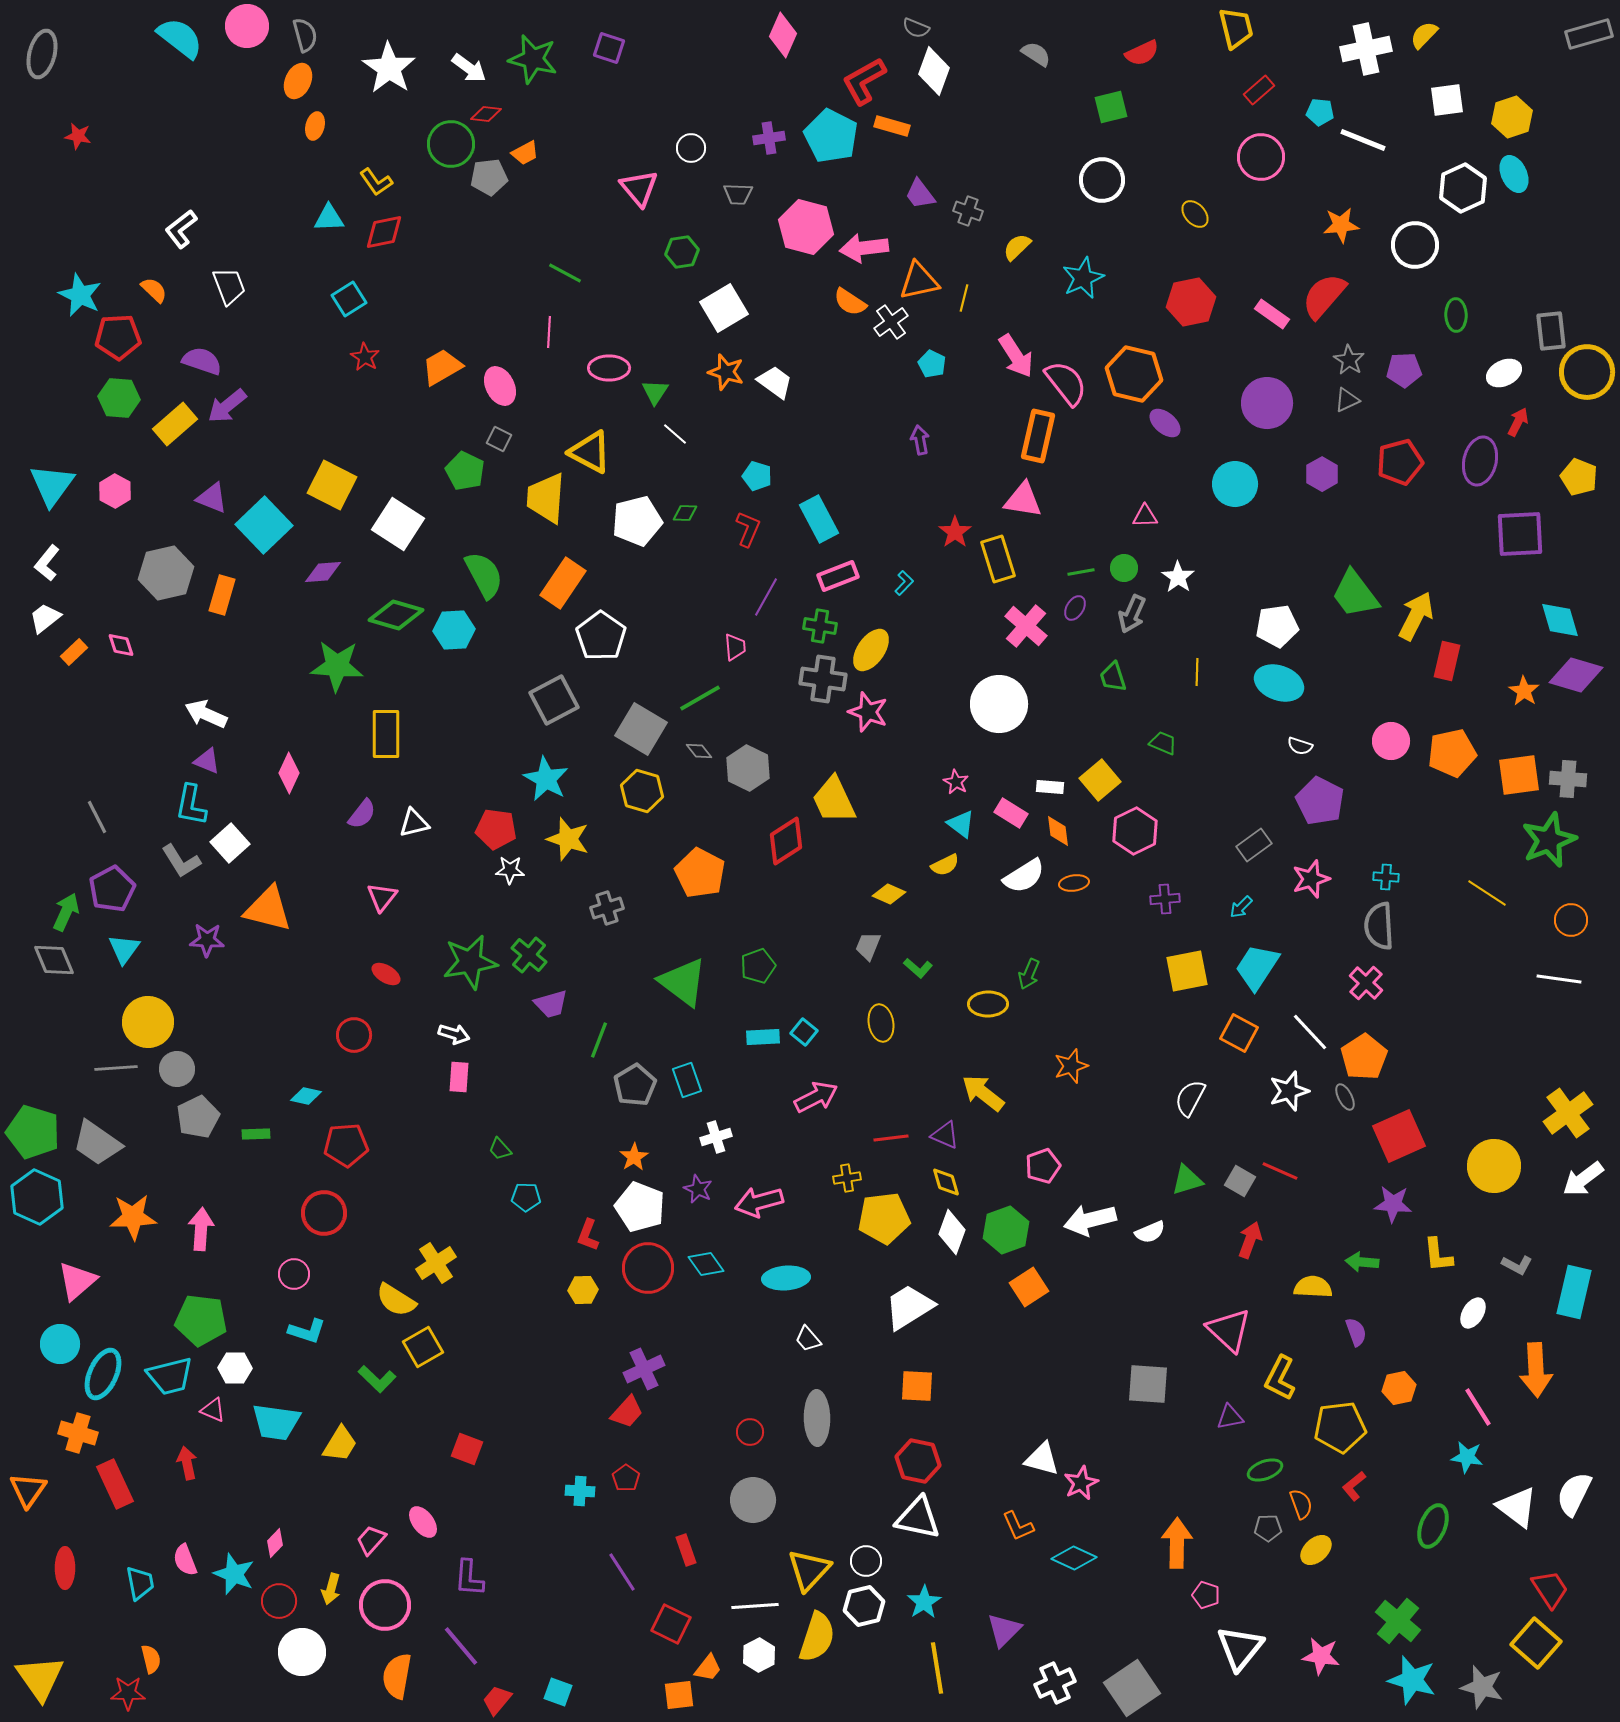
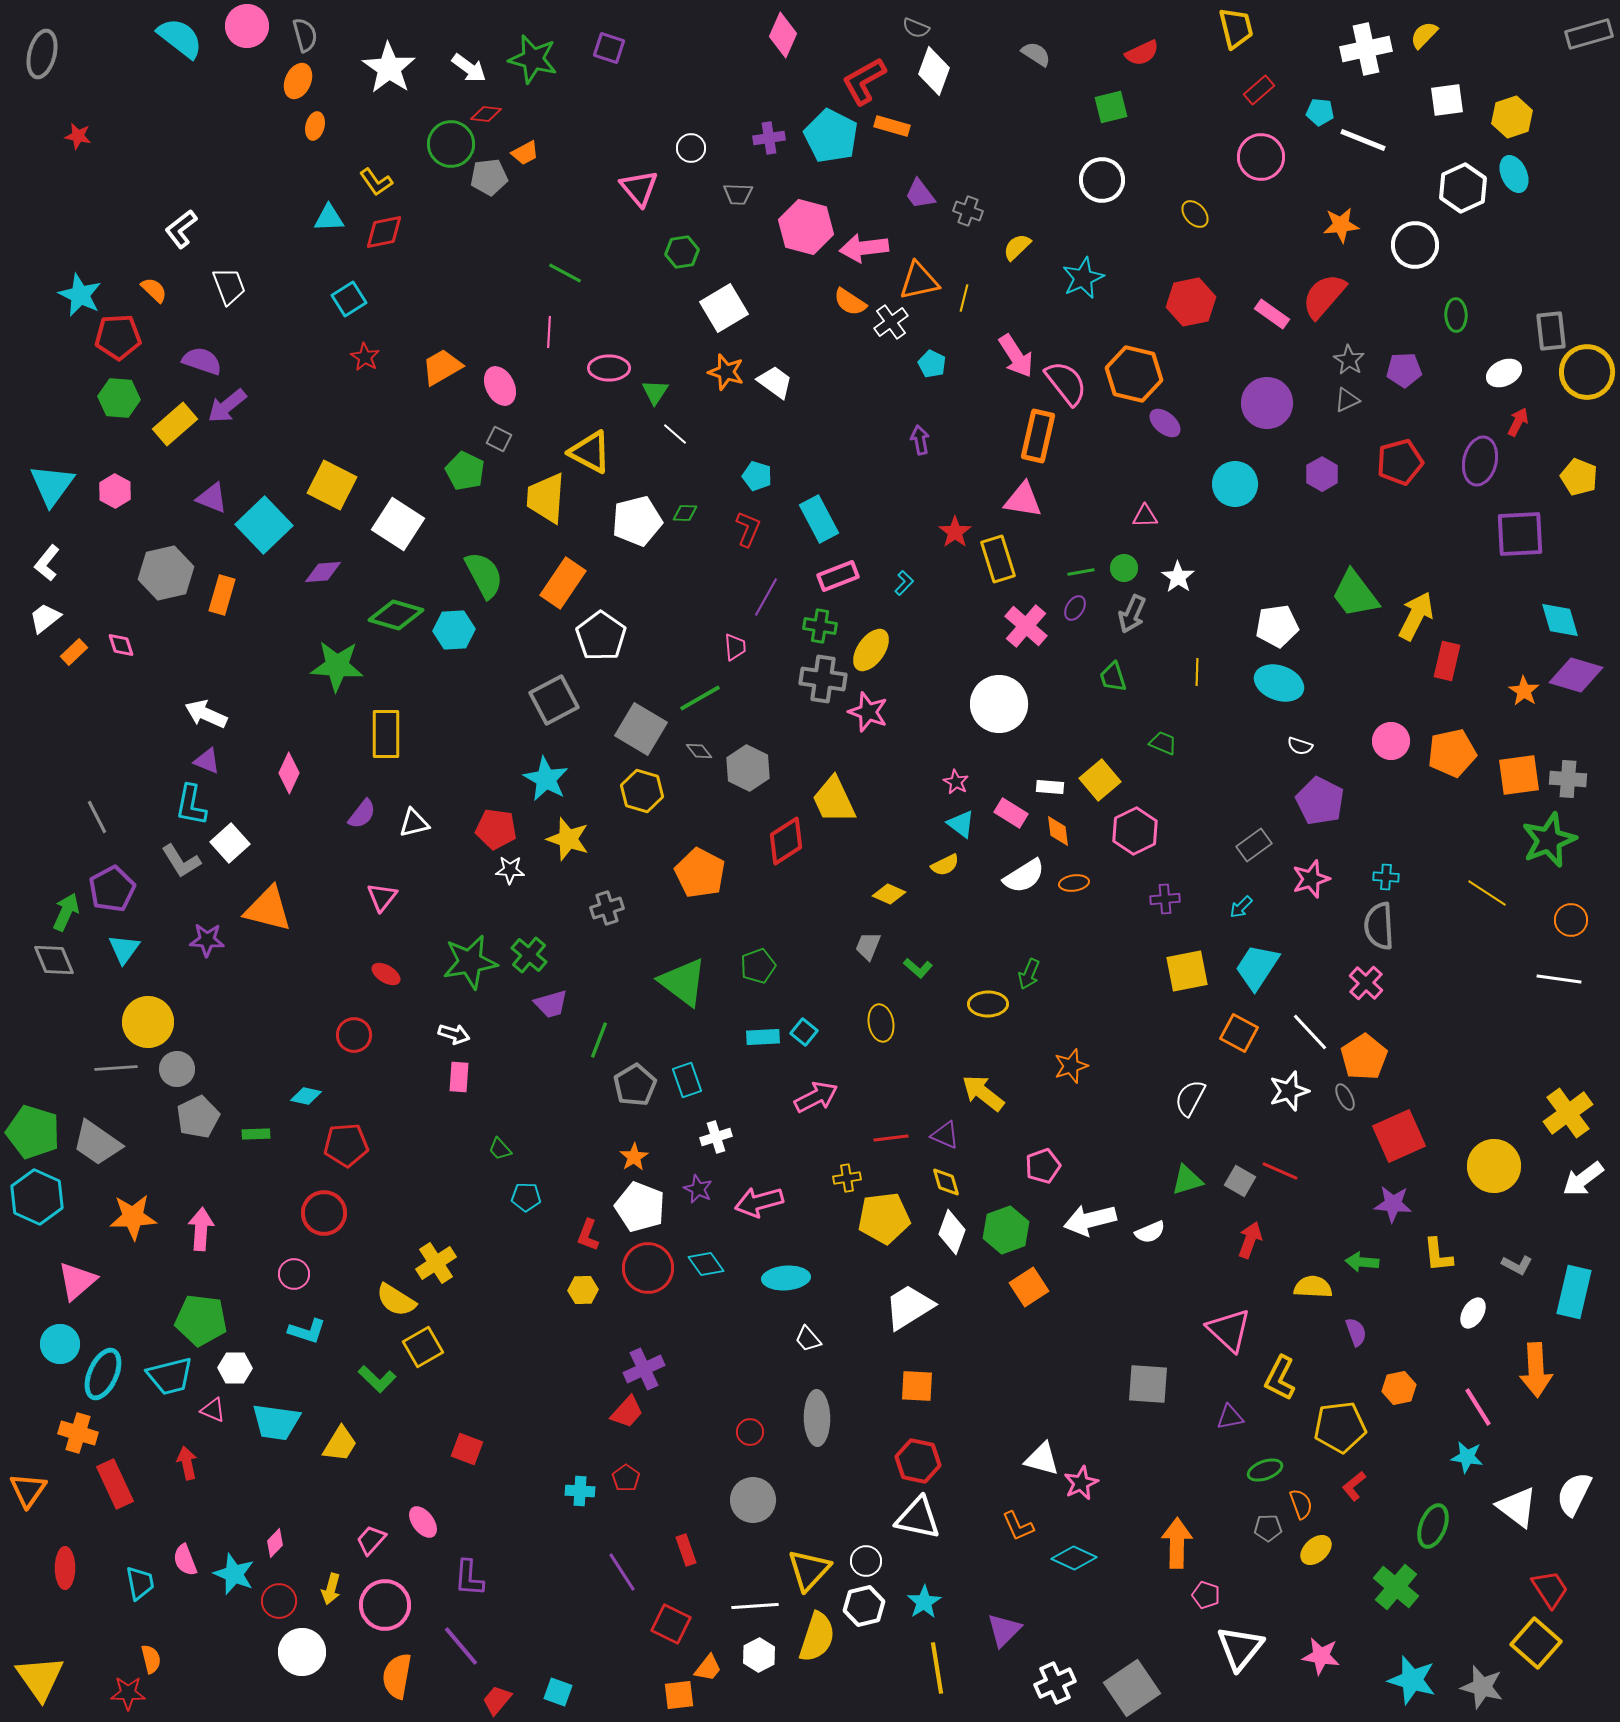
green cross at (1398, 1621): moved 2 px left, 34 px up
